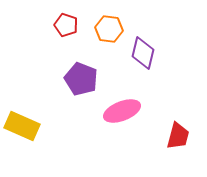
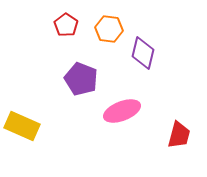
red pentagon: rotated 15 degrees clockwise
red trapezoid: moved 1 px right, 1 px up
